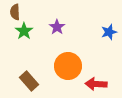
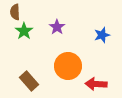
blue star: moved 7 px left, 3 px down
